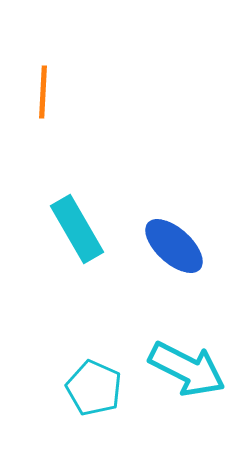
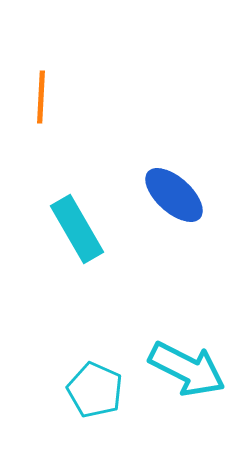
orange line: moved 2 px left, 5 px down
blue ellipse: moved 51 px up
cyan pentagon: moved 1 px right, 2 px down
